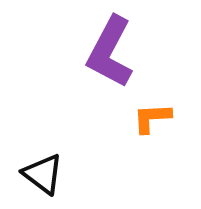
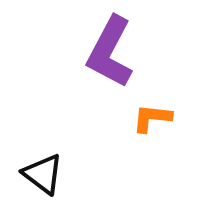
orange L-shape: rotated 9 degrees clockwise
